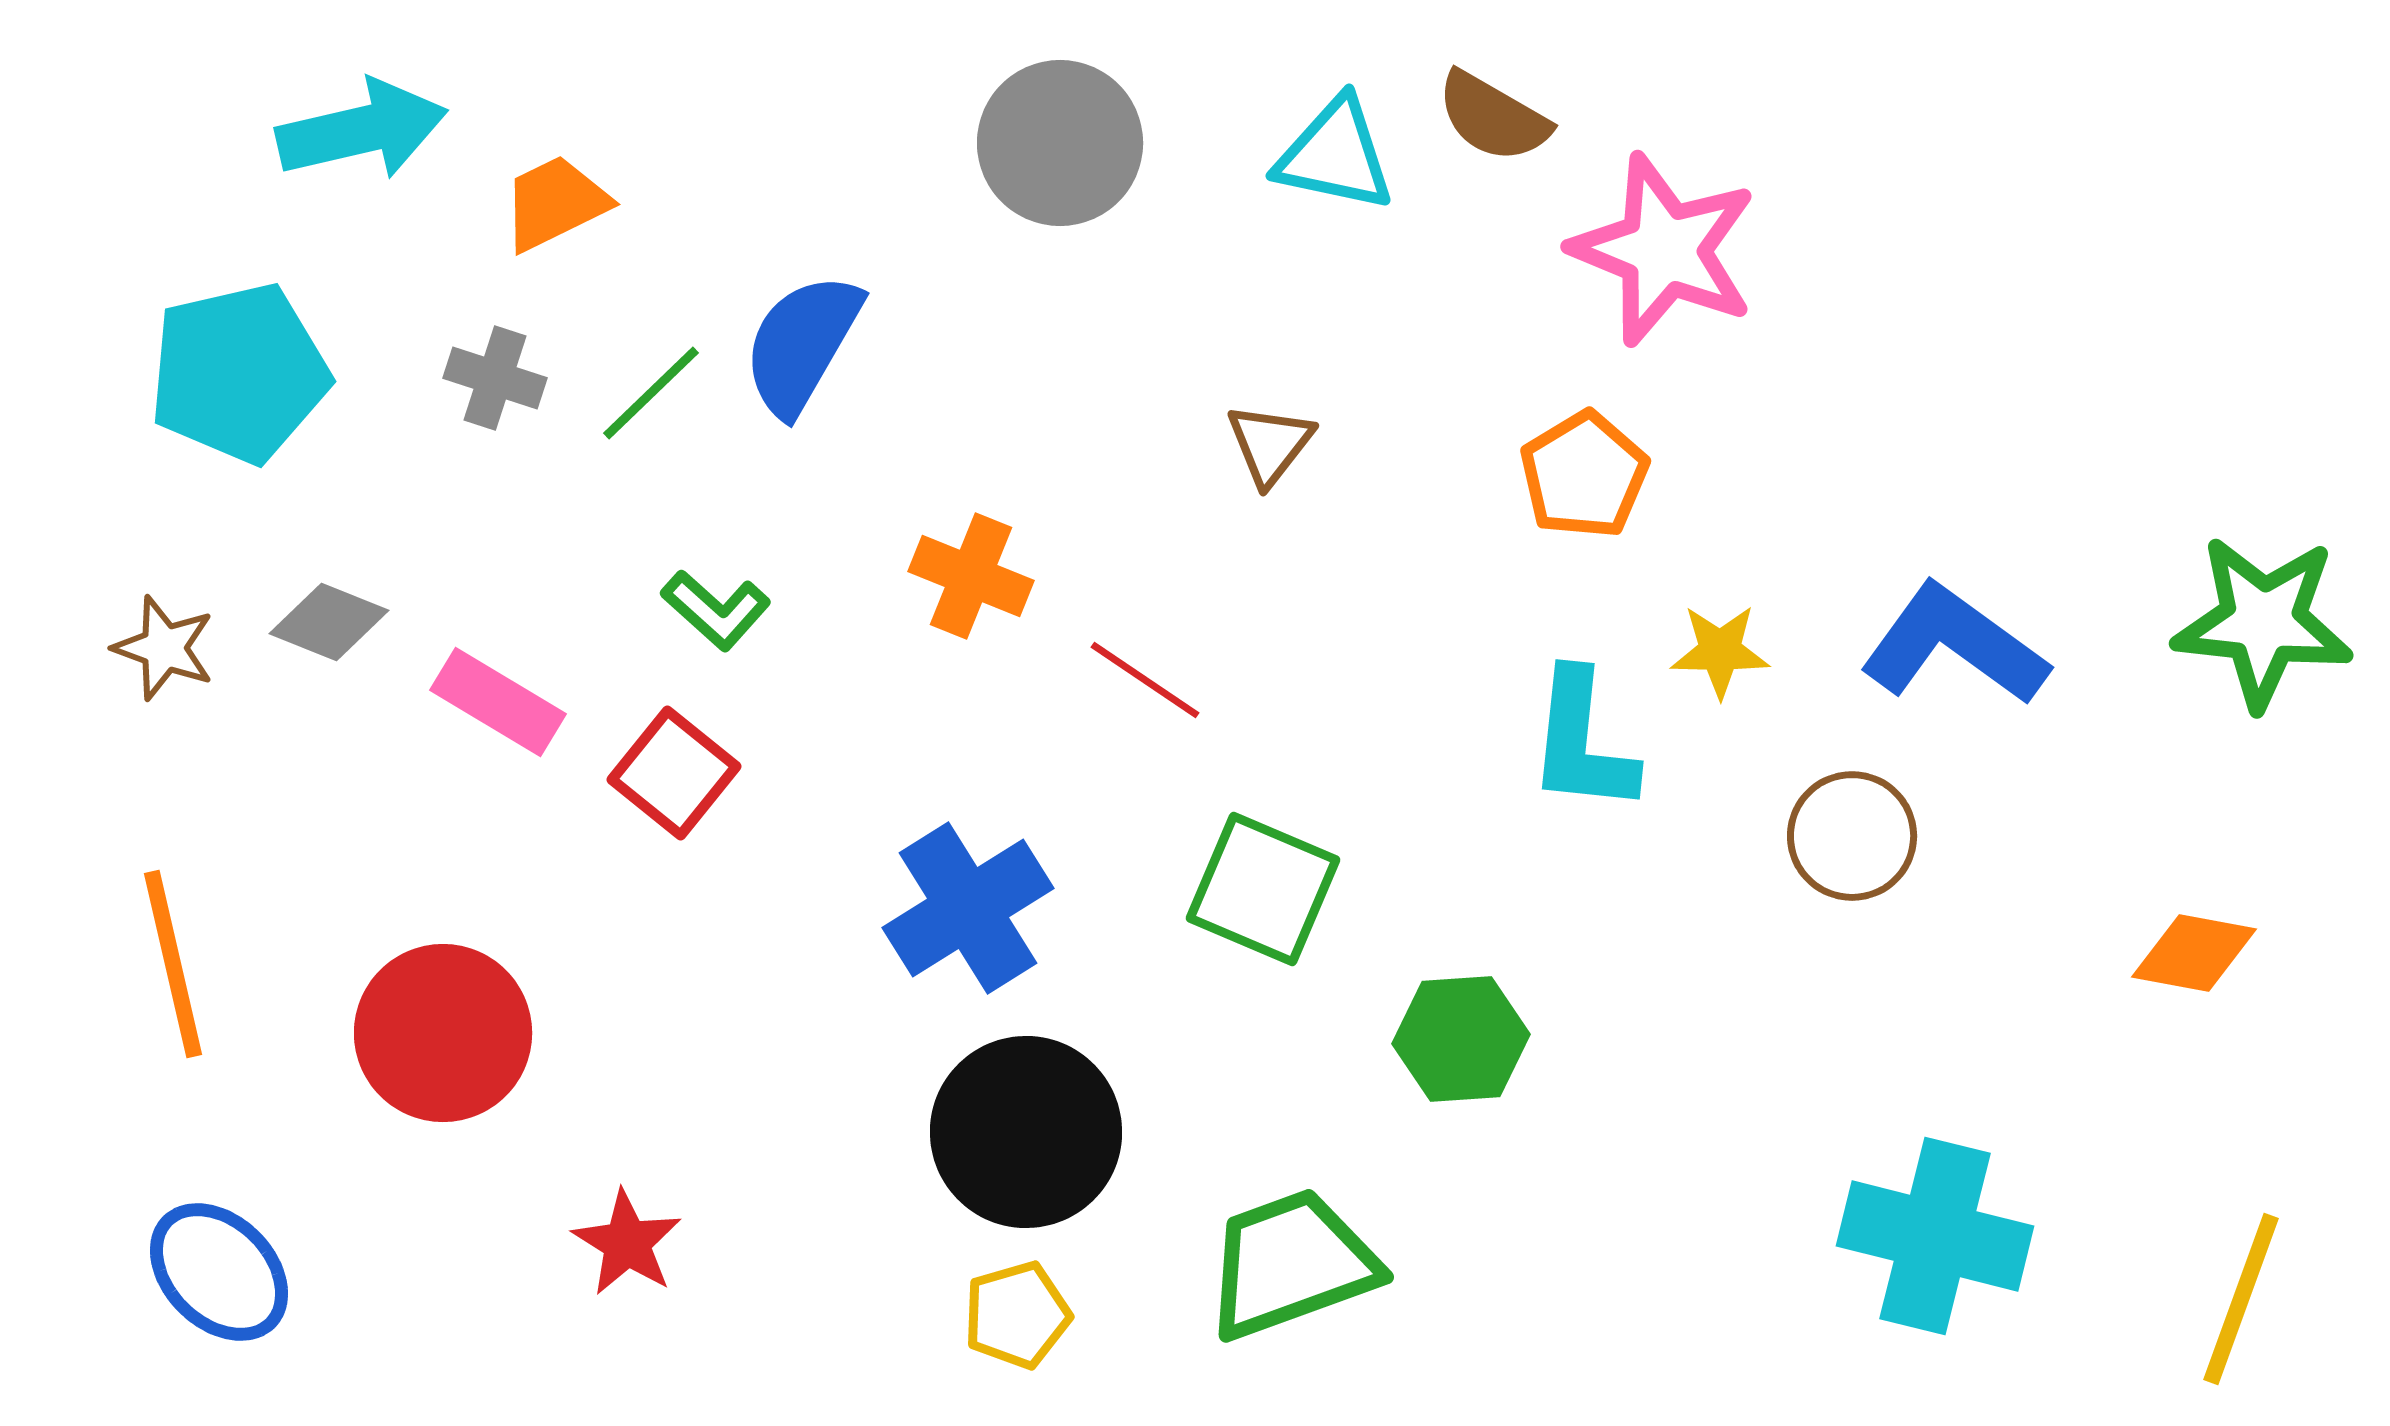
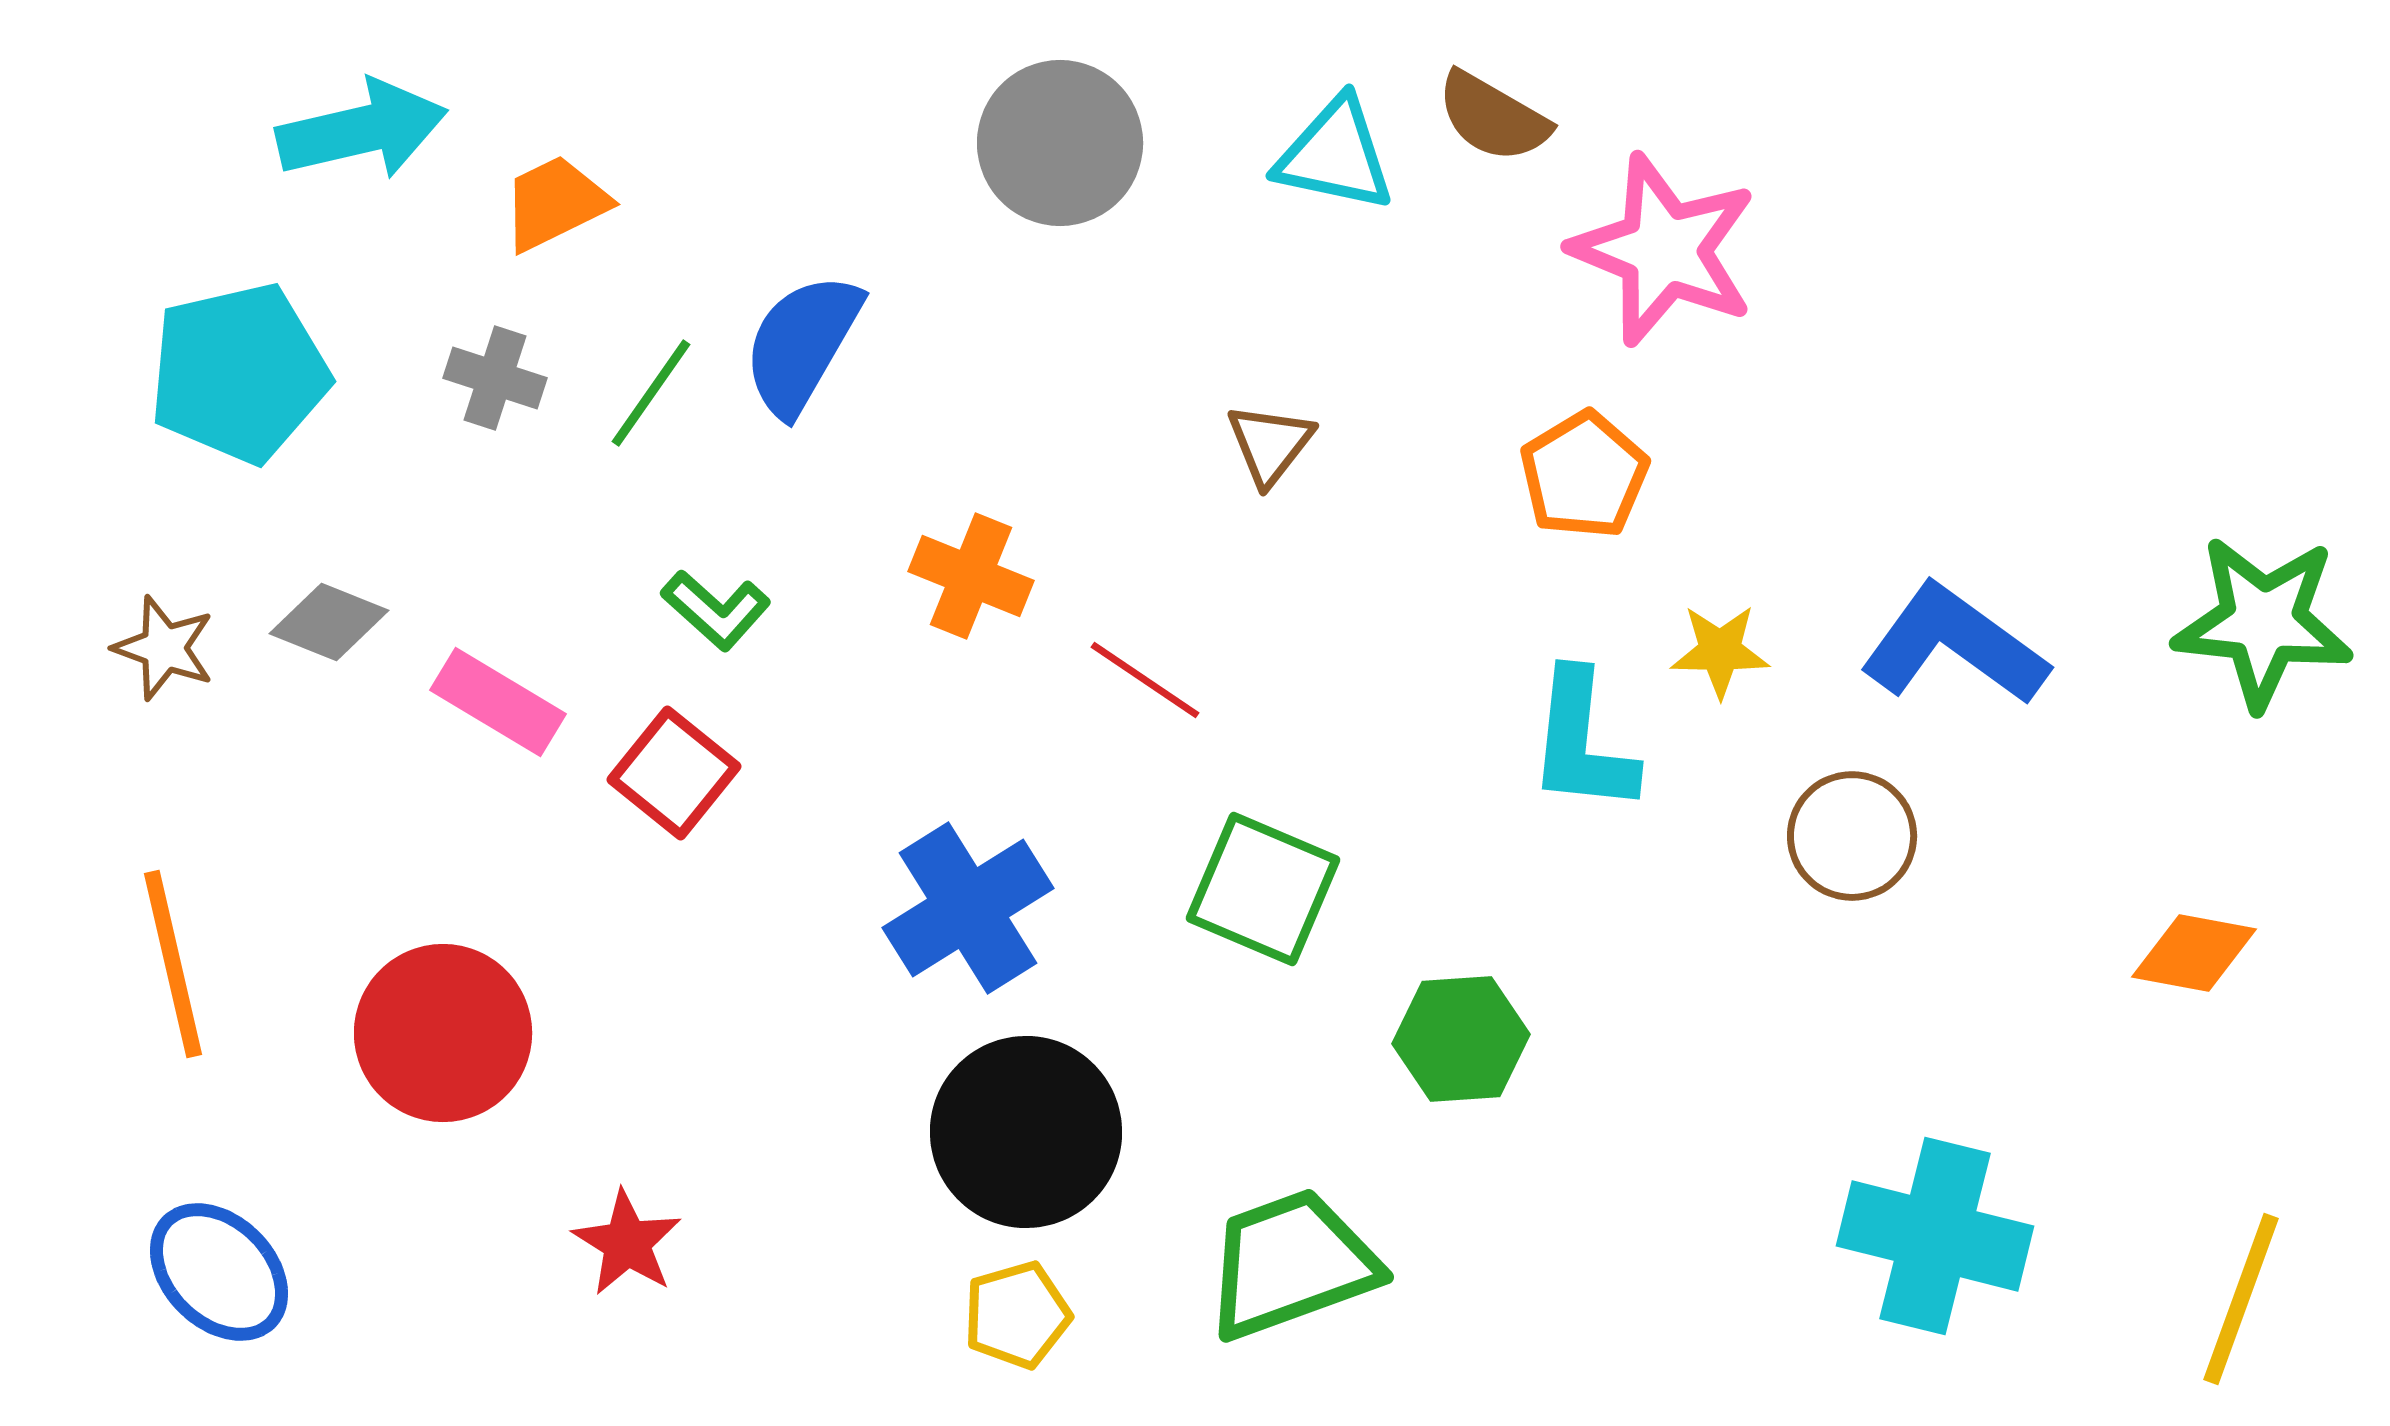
green line: rotated 11 degrees counterclockwise
